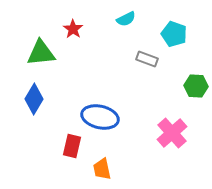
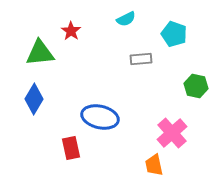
red star: moved 2 px left, 2 px down
green triangle: moved 1 px left
gray rectangle: moved 6 px left; rotated 25 degrees counterclockwise
green hexagon: rotated 10 degrees clockwise
red rectangle: moved 1 px left, 2 px down; rotated 25 degrees counterclockwise
orange trapezoid: moved 52 px right, 4 px up
